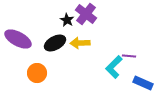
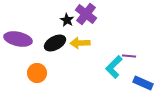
purple ellipse: rotated 16 degrees counterclockwise
